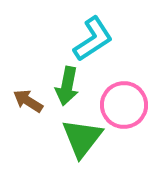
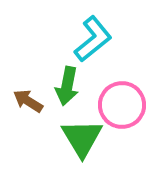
cyan L-shape: rotated 6 degrees counterclockwise
pink circle: moved 2 px left
green triangle: rotated 9 degrees counterclockwise
